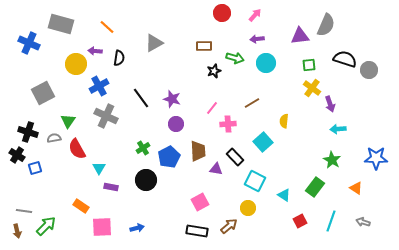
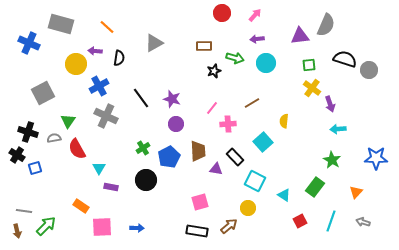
orange triangle at (356, 188): moved 4 px down; rotated 40 degrees clockwise
pink square at (200, 202): rotated 12 degrees clockwise
blue arrow at (137, 228): rotated 16 degrees clockwise
